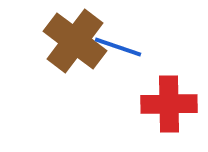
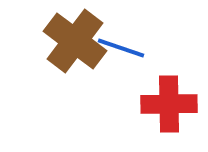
blue line: moved 3 px right, 1 px down
